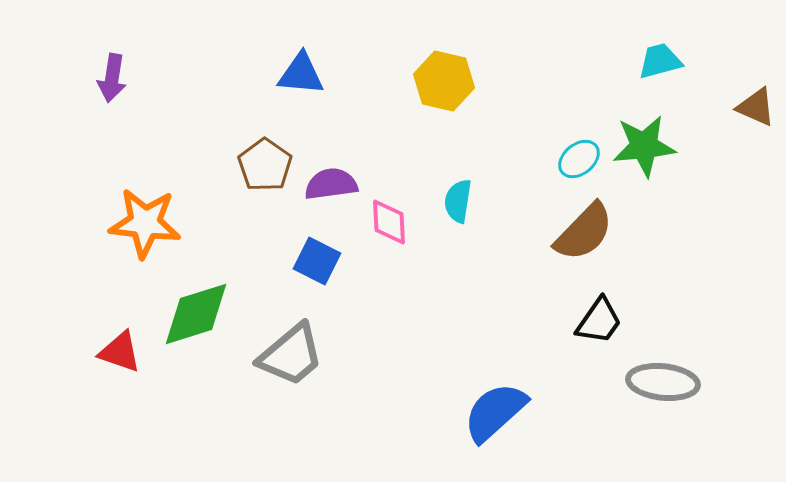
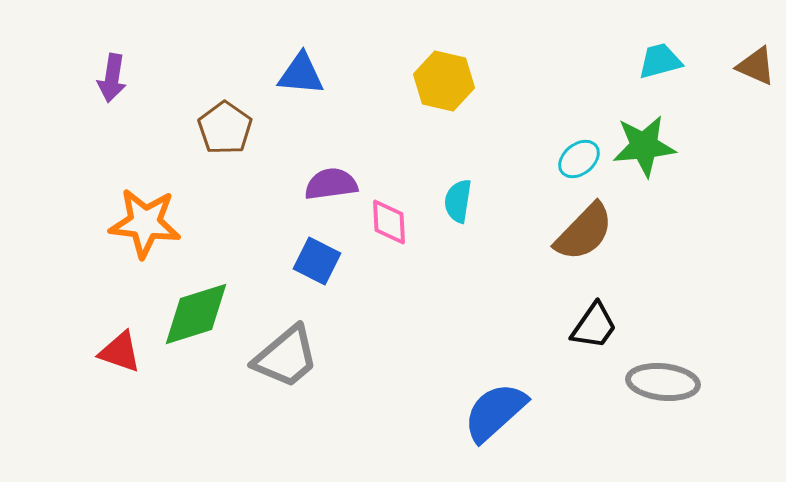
brown triangle: moved 41 px up
brown pentagon: moved 40 px left, 37 px up
black trapezoid: moved 5 px left, 5 px down
gray trapezoid: moved 5 px left, 2 px down
